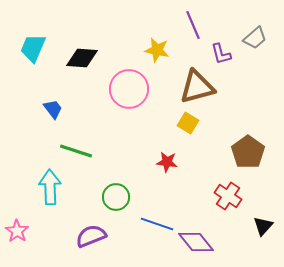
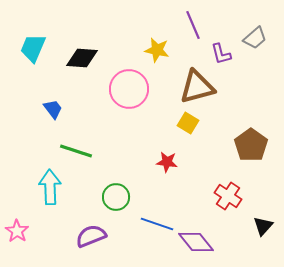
brown pentagon: moved 3 px right, 7 px up
